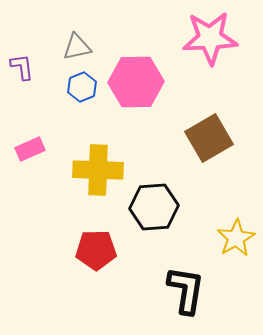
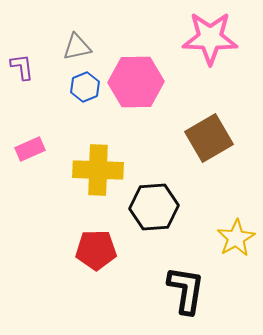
pink star: rotated 4 degrees clockwise
blue hexagon: moved 3 px right
